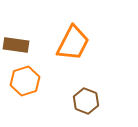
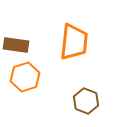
orange trapezoid: moved 1 px right, 1 px up; rotated 21 degrees counterclockwise
orange hexagon: moved 4 px up
